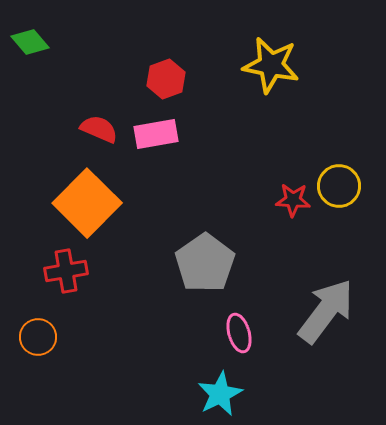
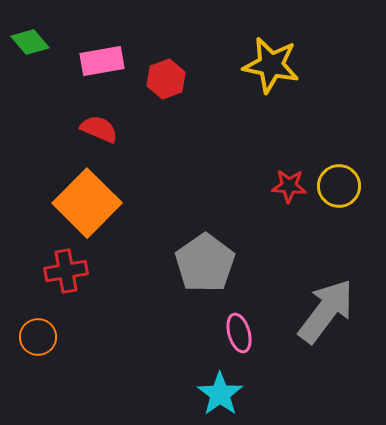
pink rectangle: moved 54 px left, 73 px up
red star: moved 4 px left, 14 px up
cyan star: rotated 9 degrees counterclockwise
